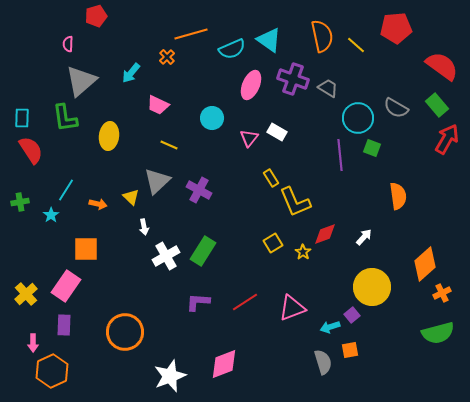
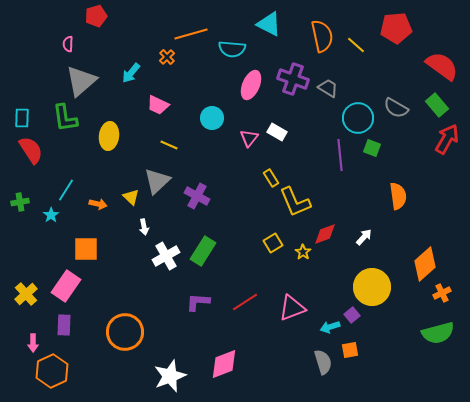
cyan triangle at (269, 40): moved 16 px up; rotated 8 degrees counterclockwise
cyan semicircle at (232, 49): rotated 28 degrees clockwise
purple cross at (199, 190): moved 2 px left, 6 px down
